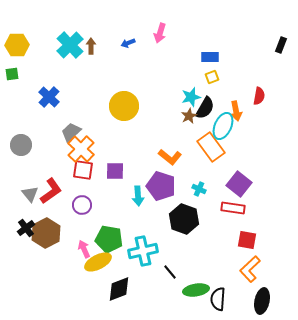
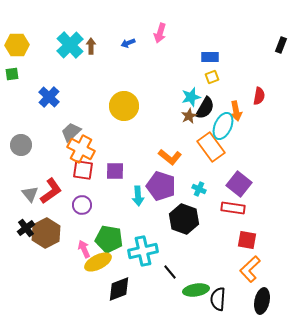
orange cross at (81, 149): rotated 16 degrees counterclockwise
